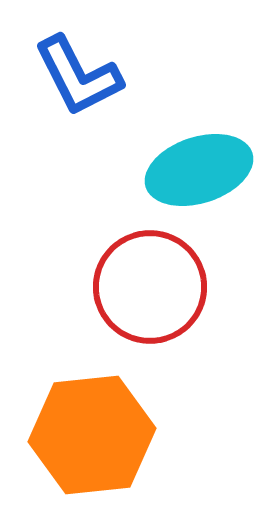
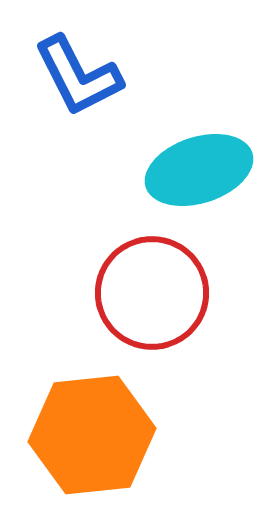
red circle: moved 2 px right, 6 px down
